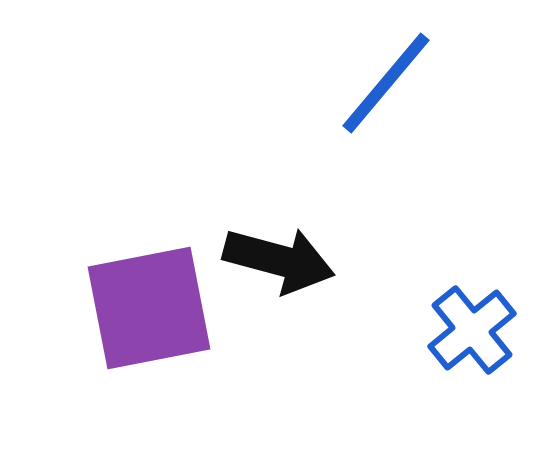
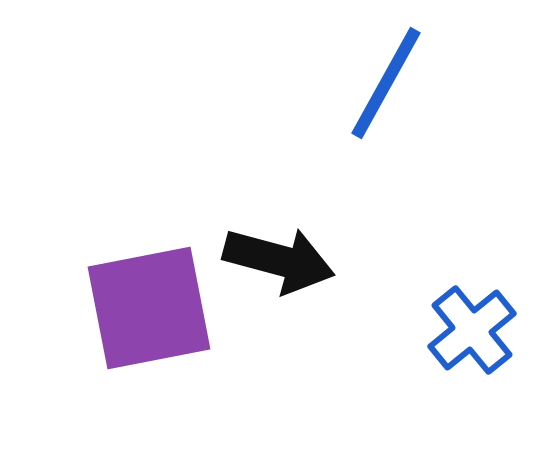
blue line: rotated 11 degrees counterclockwise
